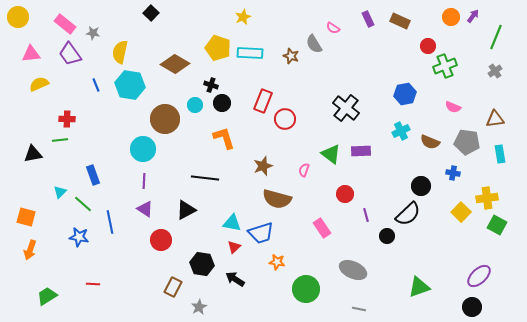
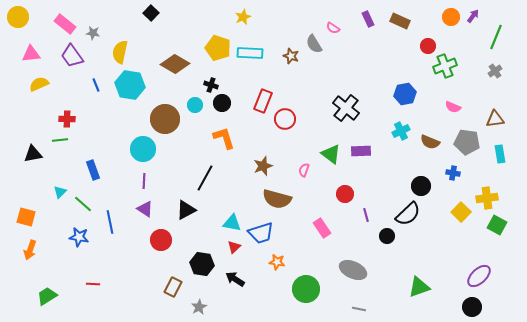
purple trapezoid at (70, 54): moved 2 px right, 2 px down
blue rectangle at (93, 175): moved 5 px up
black line at (205, 178): rotated 68 degrees counterclockwise
